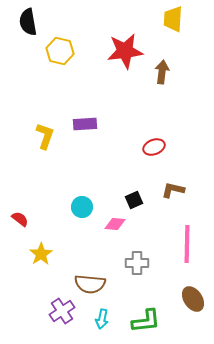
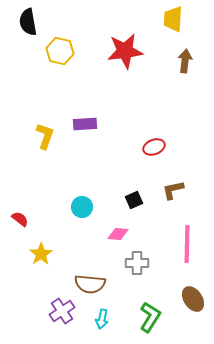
brown arrow: moved 23 px right, 11 px up
brown L-shape: rotated 25 degrees counterclockwise
pink diamond: moved 3 px right, 10 px down
green L-shape: moved 4 px right, 4 px up; rotated 52 degrees counterclockwise
